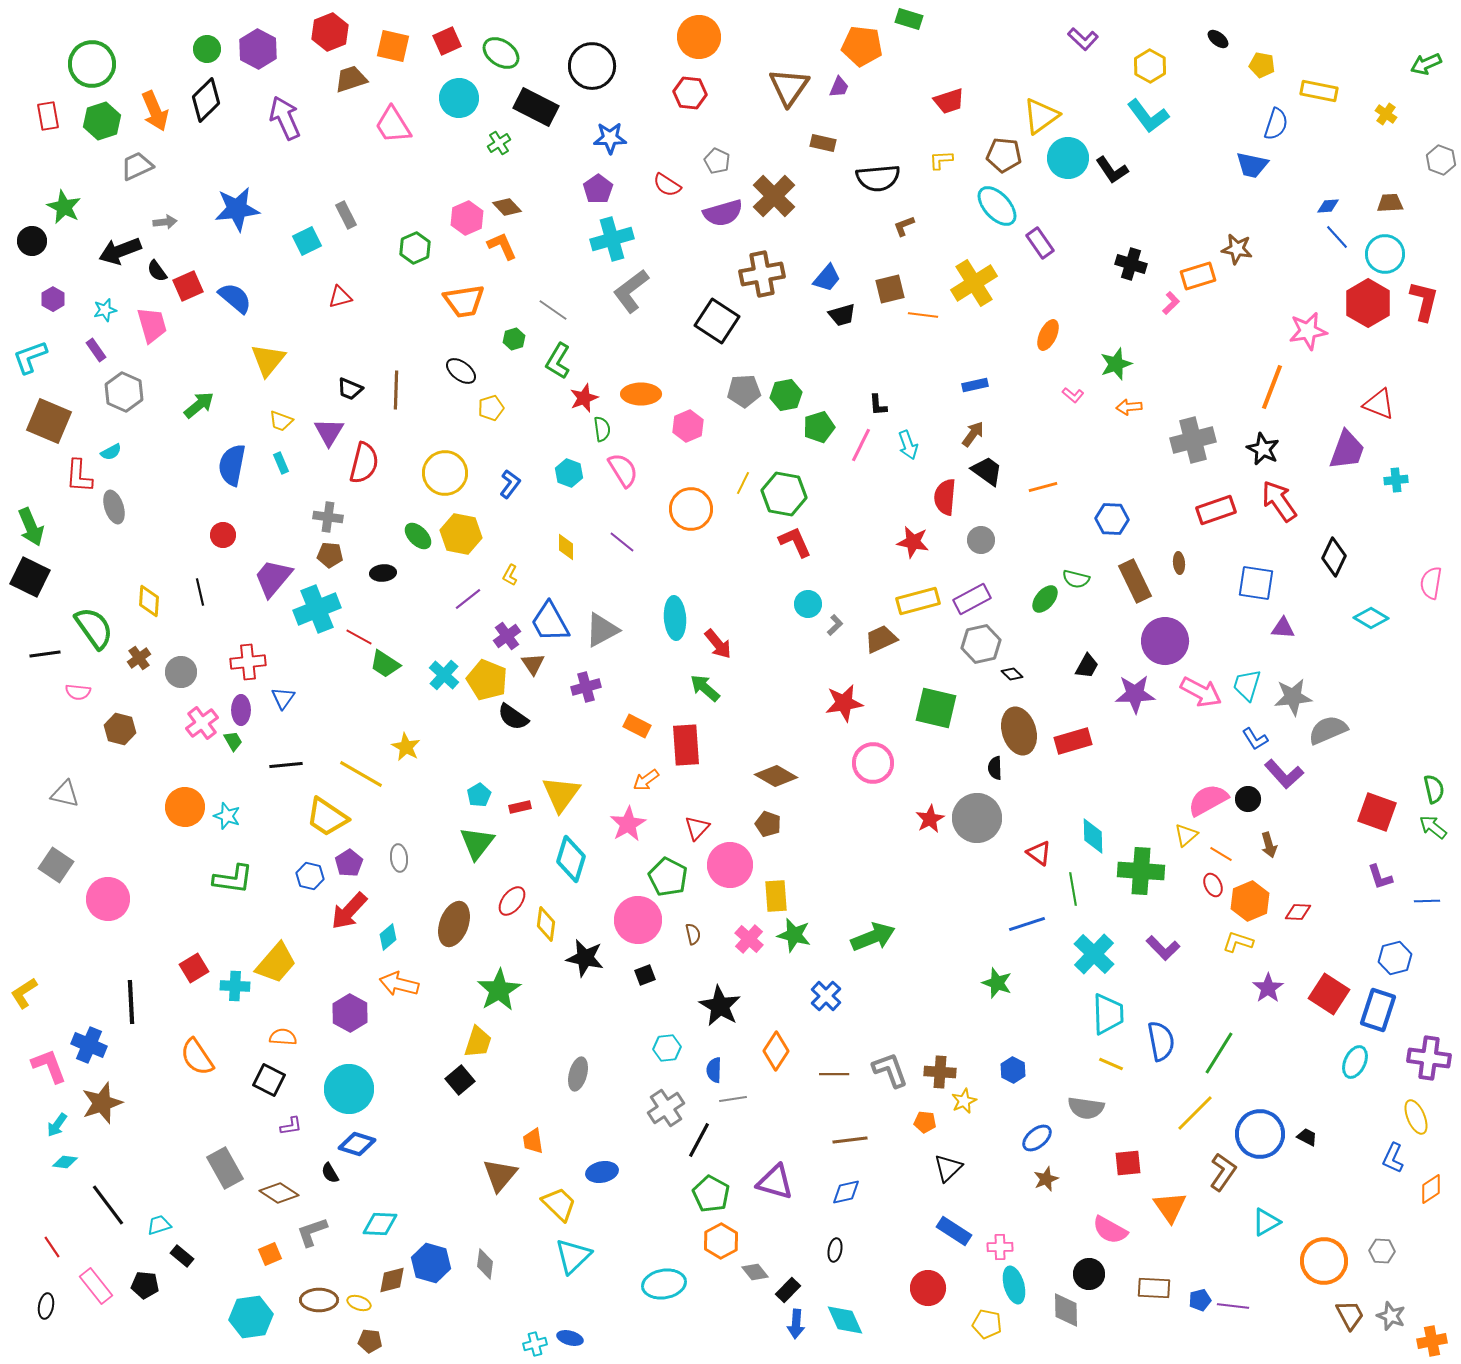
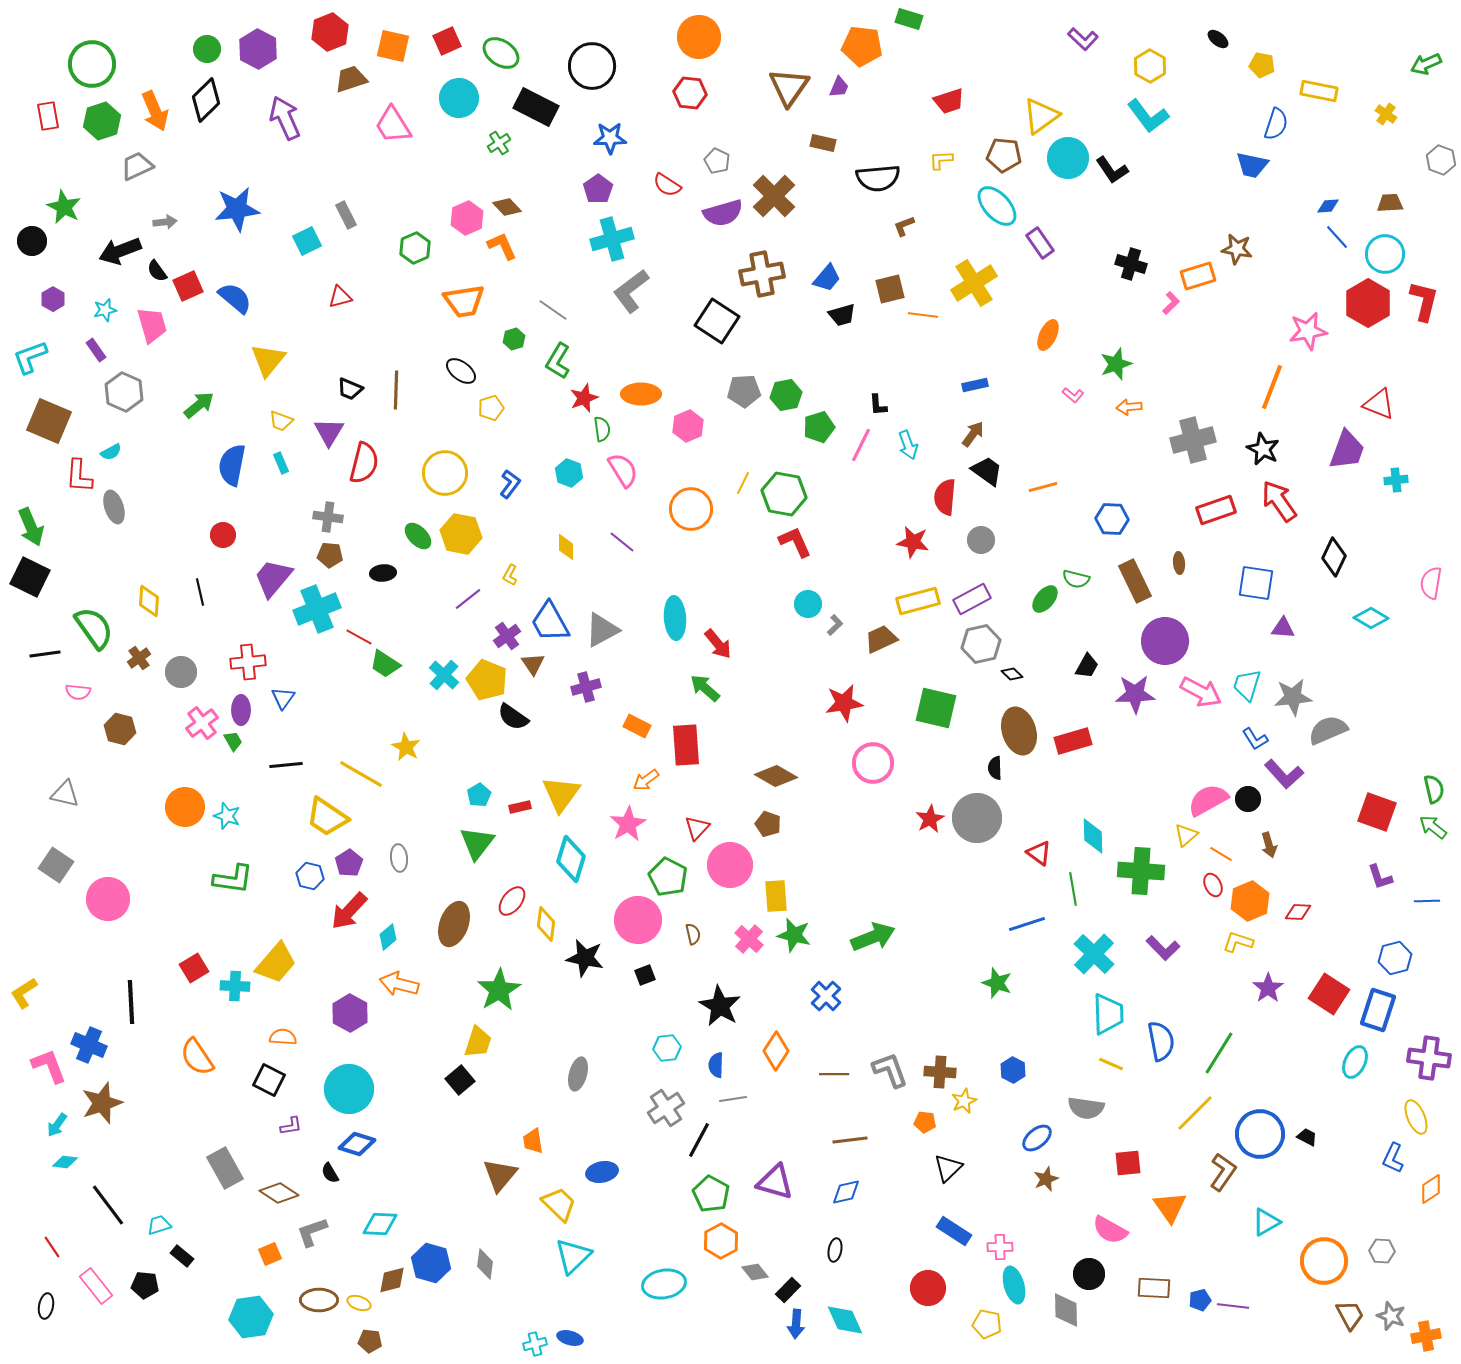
blue semicircle at (714, 1070): moved 2 px right, 5 px up
orange cross at (1432, 1341): moved 6 px left, 5 px up
